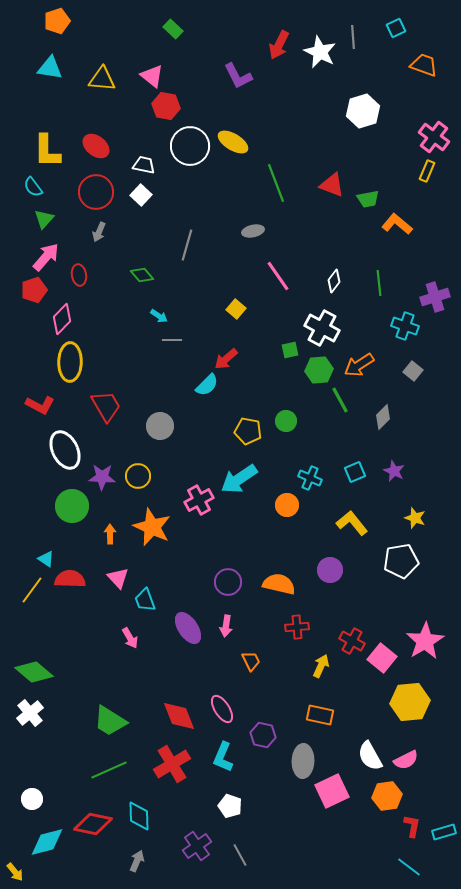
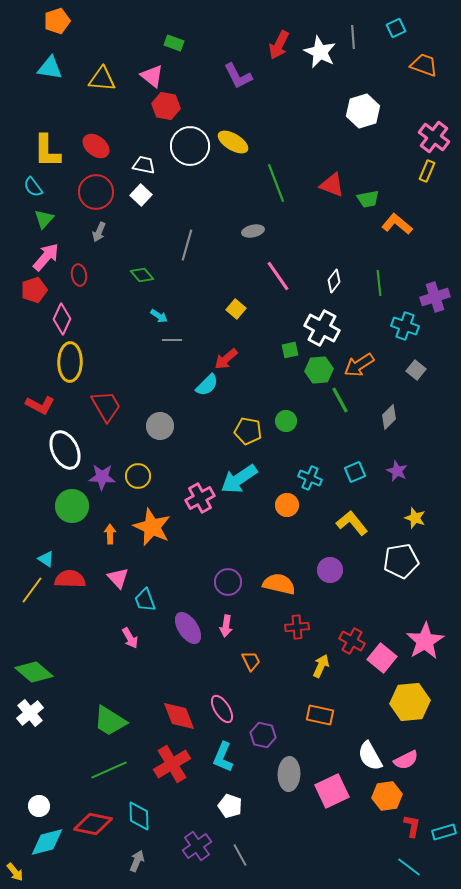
green rectangle at (173, 29): moved 1 px right, 14 px down; rotated 24 degrees counterclockwise
pink diamond at (62, 319): rotated 20 degrees counterclockwise
gray square at (413, 371): moved 3 px right, 1 px up
gray diamond at (383, 417): moved 6 px right
purple star at (394, 471): moved 3 px right
pink cross at (199, 500): moved 1 px right, 2 px up
gray ellipse at (303, 761): moved 14 px left, 13 px down
white circle at (32, 799): moved 7 px right, 7 px down
